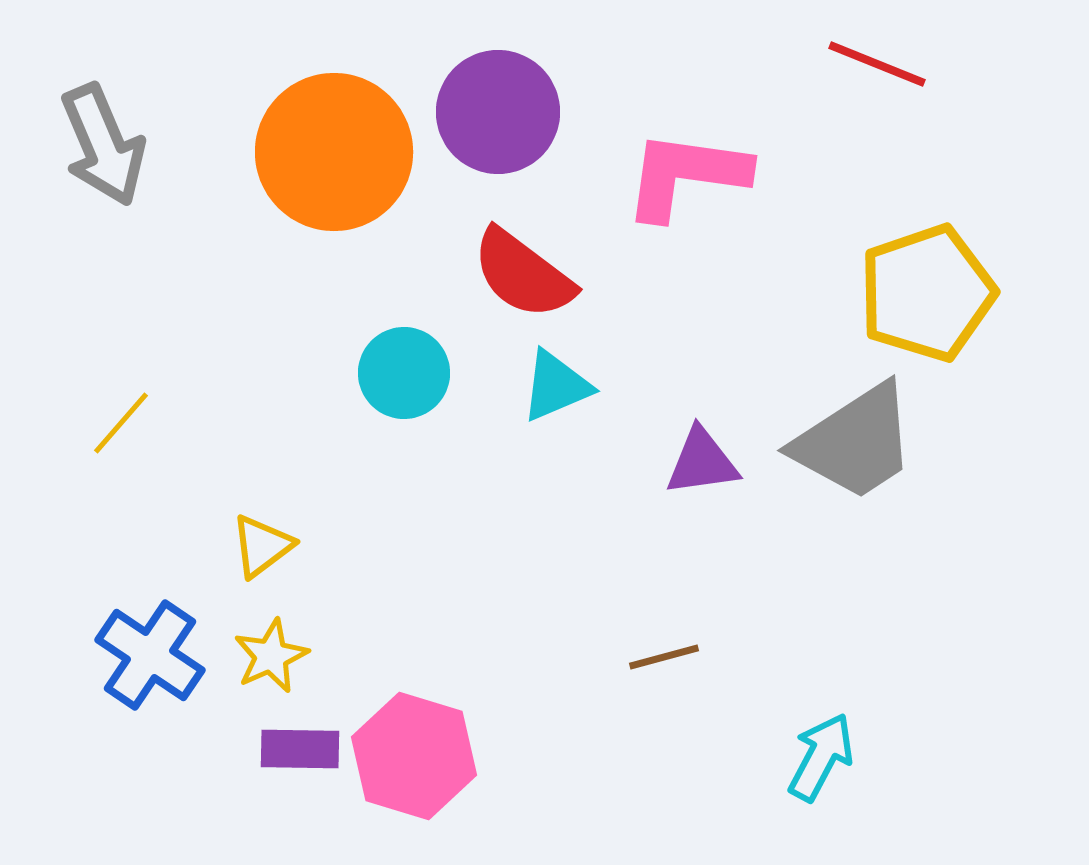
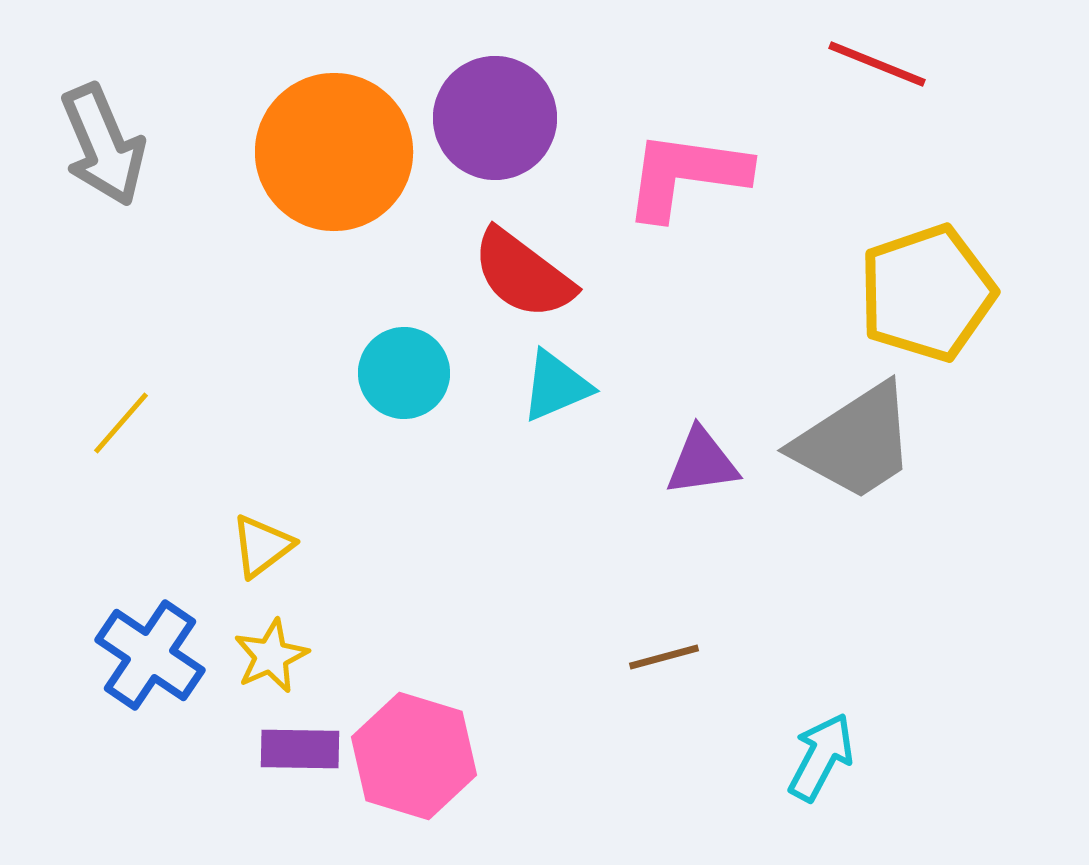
purple circle: moved 3 px left, 6 px down
